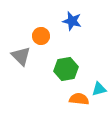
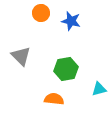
blue star: moved 1 px left
orange circle: moved 23 px up
orange semicircle: moved 25 px left
